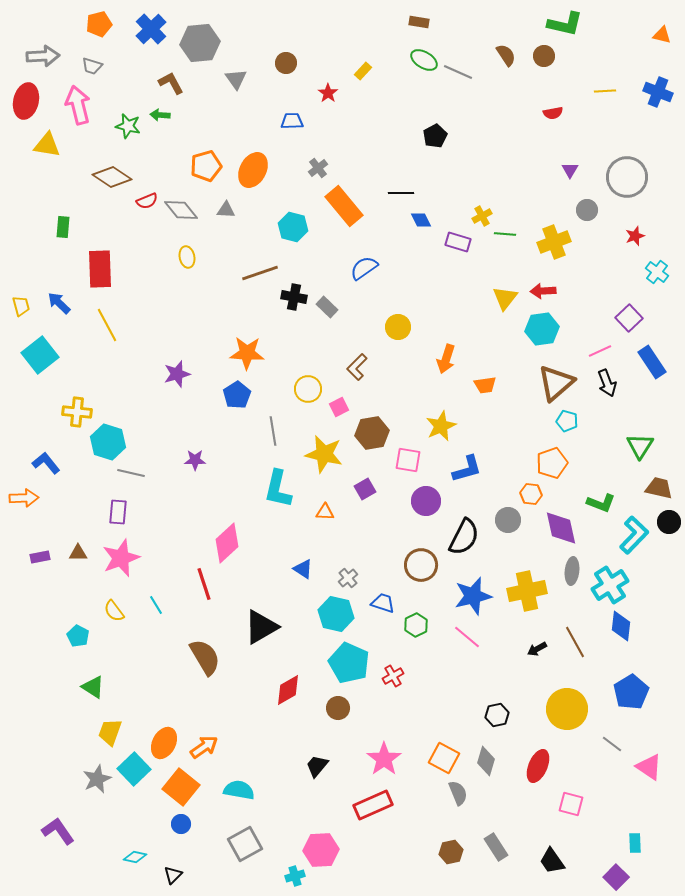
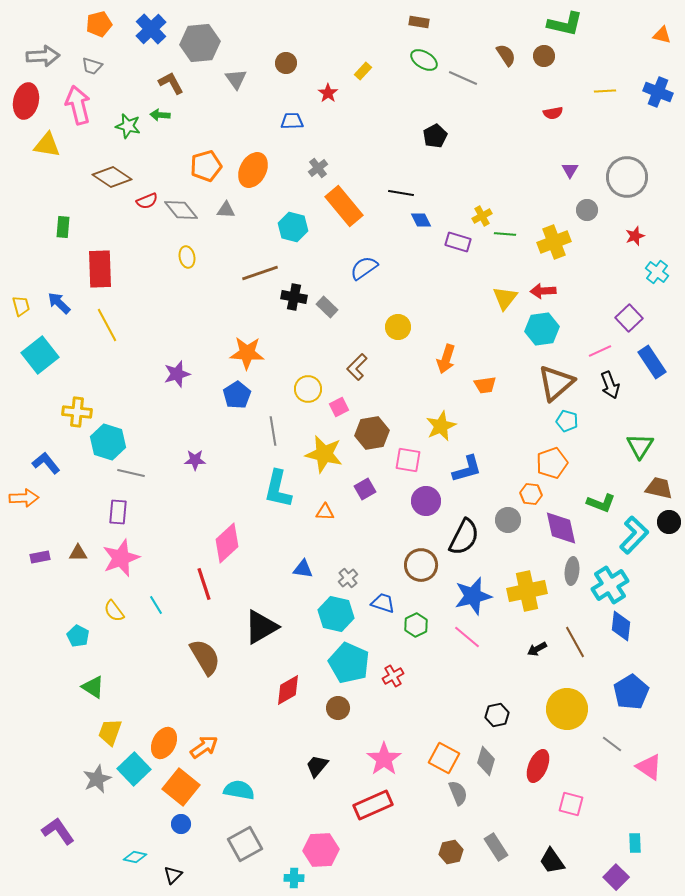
gray line at (458, 72): moved 5 px right, 6 px down
black line at (401, 193): rotated 10 degrees clockwise
black arrow at (607, 383): moved 3 px right, 2 px down
blue triangle at (303, 569): rotated 25 degrees counterclockwise
cyan cross at (295, 876): moved 1 px left, 2 px down; rotated 18 degrees clockwise
